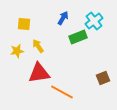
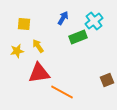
brown square: moved 4 px right, 2 px down
